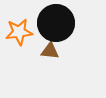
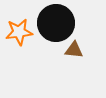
brown triangle: moved 24 px right, 1 px up
